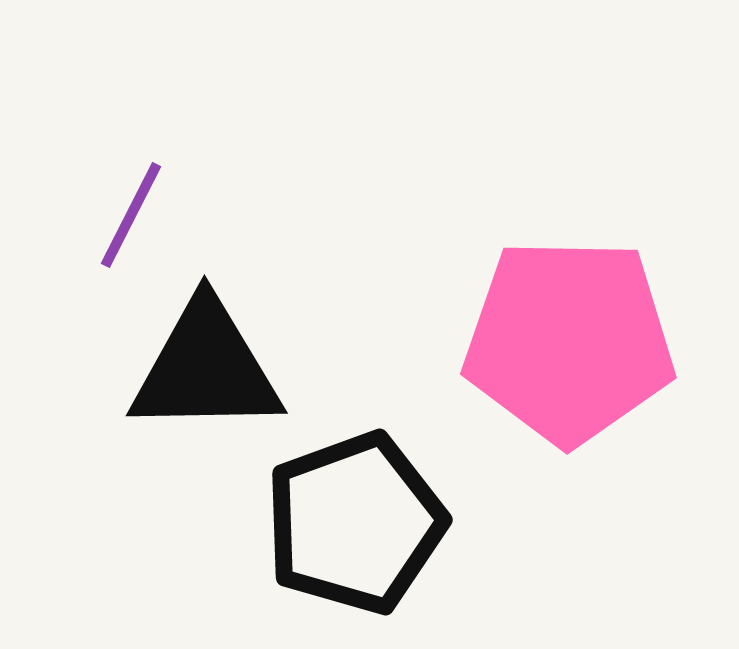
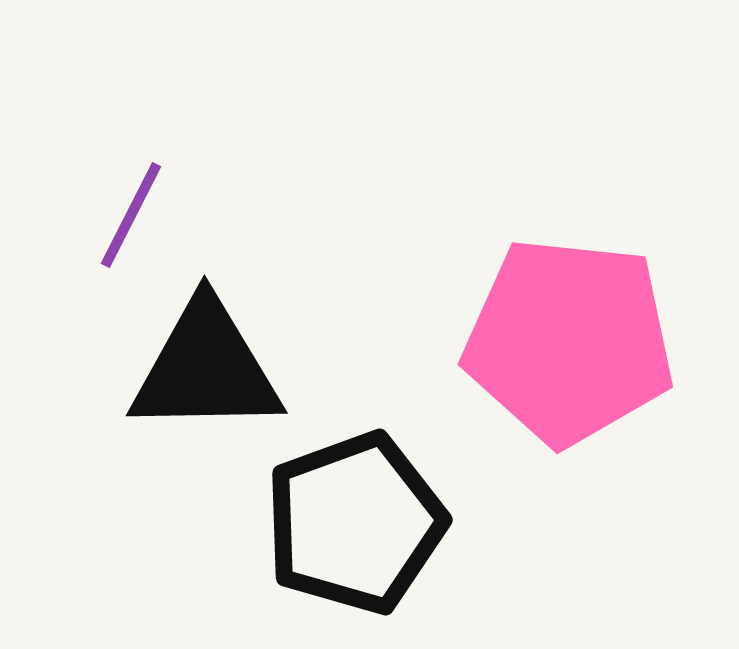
pink pentagon: rotated 5 degrees clockwise
